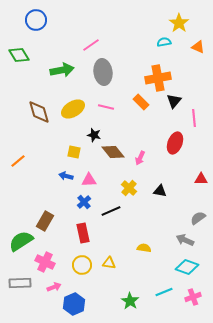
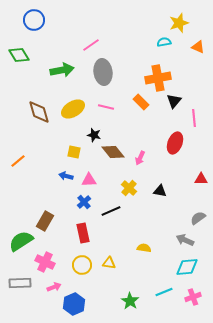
blue circle at (36, 20): moved 2 px left
yellow star at (179, 23): rotated 18 degrees clockwise
cyan diamond at (187, 267): rotated 25 degrees counterclockwise
